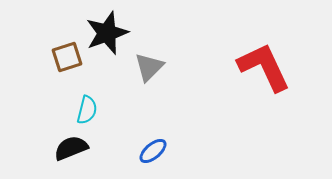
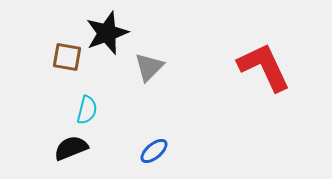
brown square: rotated 28 degrees clockwise
blue ellipse: moved 1 px right
